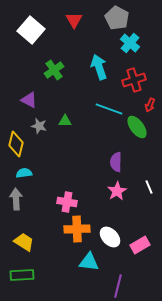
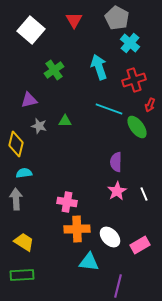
purple triangle: rotated 42 degrees counterclockwise
white line: moved 5 px left, 7 px down
